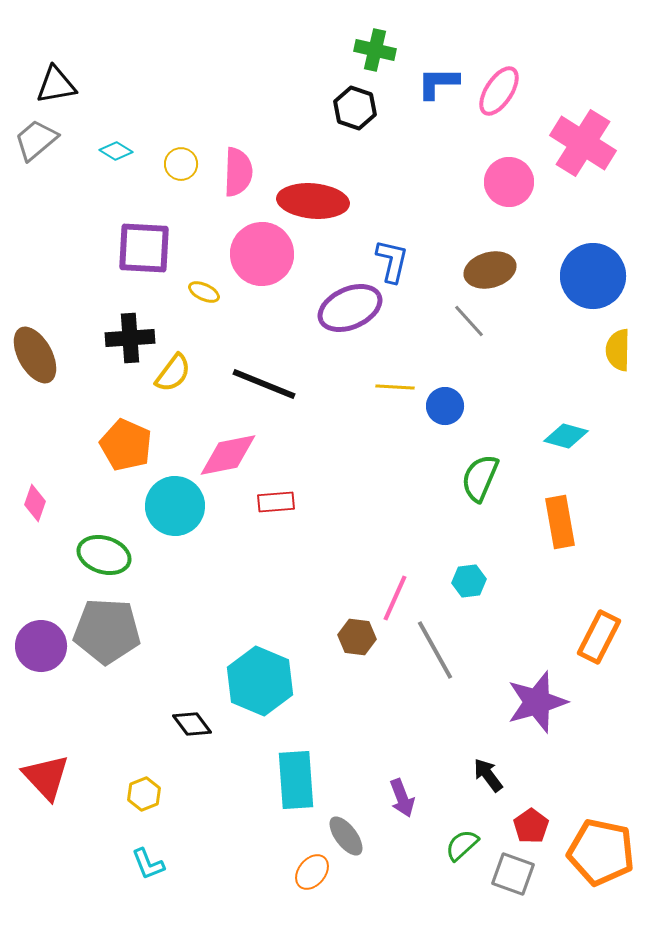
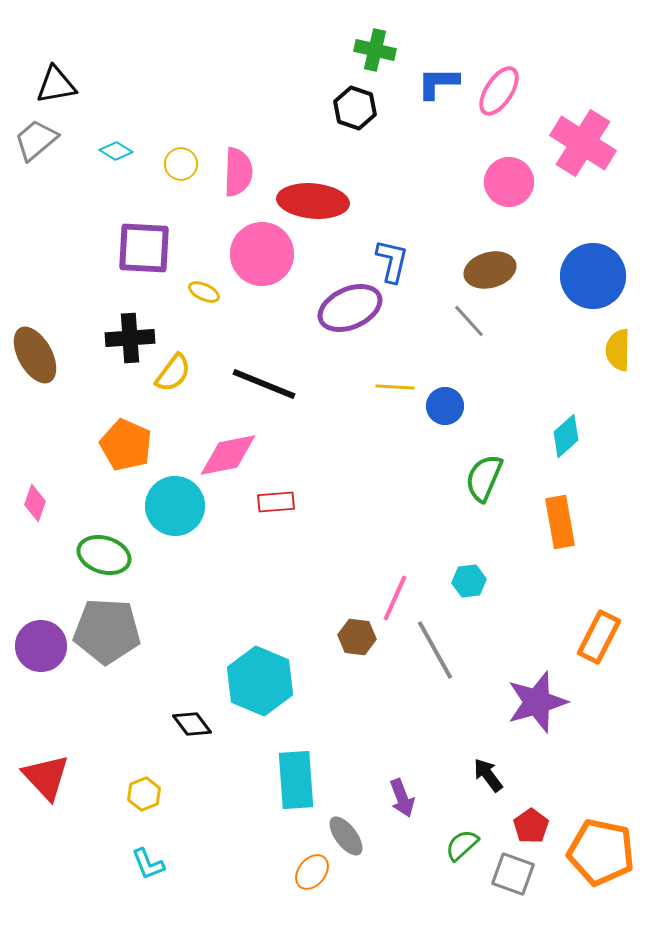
cyan diamond at (566, 436): rotated 57 degrees counterclockwise
green semicircle at (480, 478): moved 4 px right
